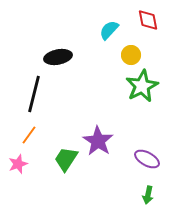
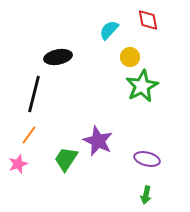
yellow circle: moved 1 px left, 2 px down
purple star: rotated 8 degrees counterclockwise
purple ellipse: rotated 15 degrees counterclockwise
green arrow: moved 2 px left
